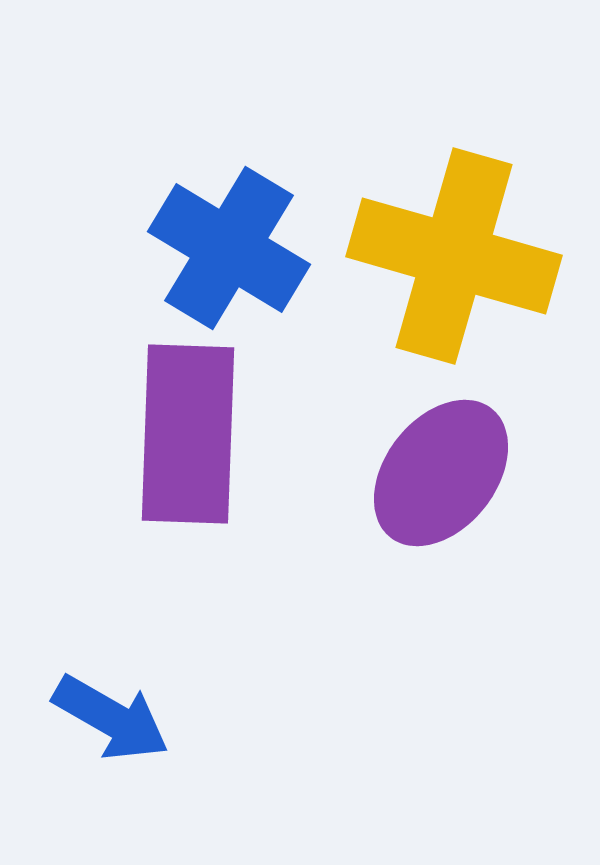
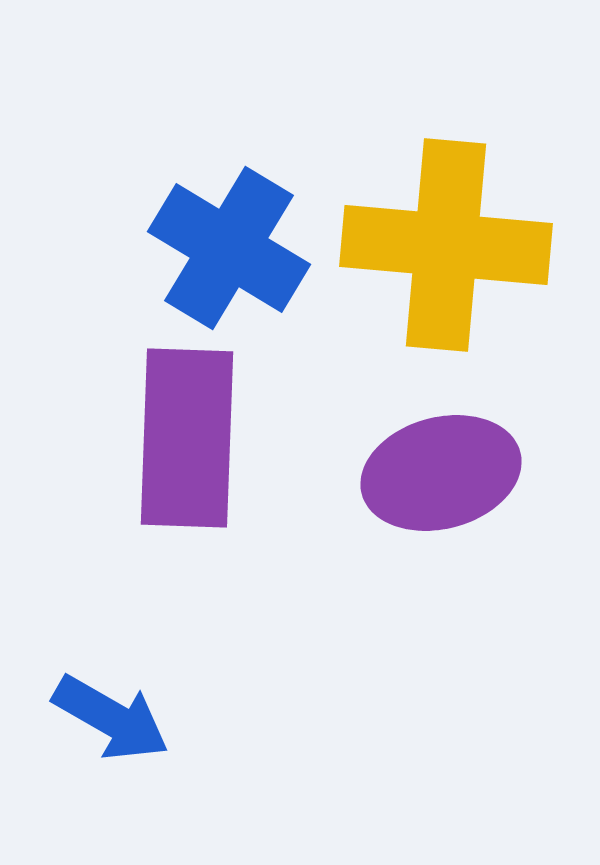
yellow cross: moved 8 px left, 11 px up; rotated 11 degrees counterclockwise
purple rectangle: moved 1 px left, 4 px down
purple ellipse: rotated 37 degrees clockwise
